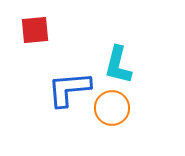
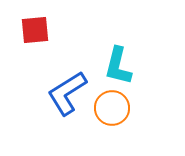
cyan L-shape: moved 1 px down
blue L-shape: moved 2 px left, 4 px down; rotated 27 degrees counterclockwise
